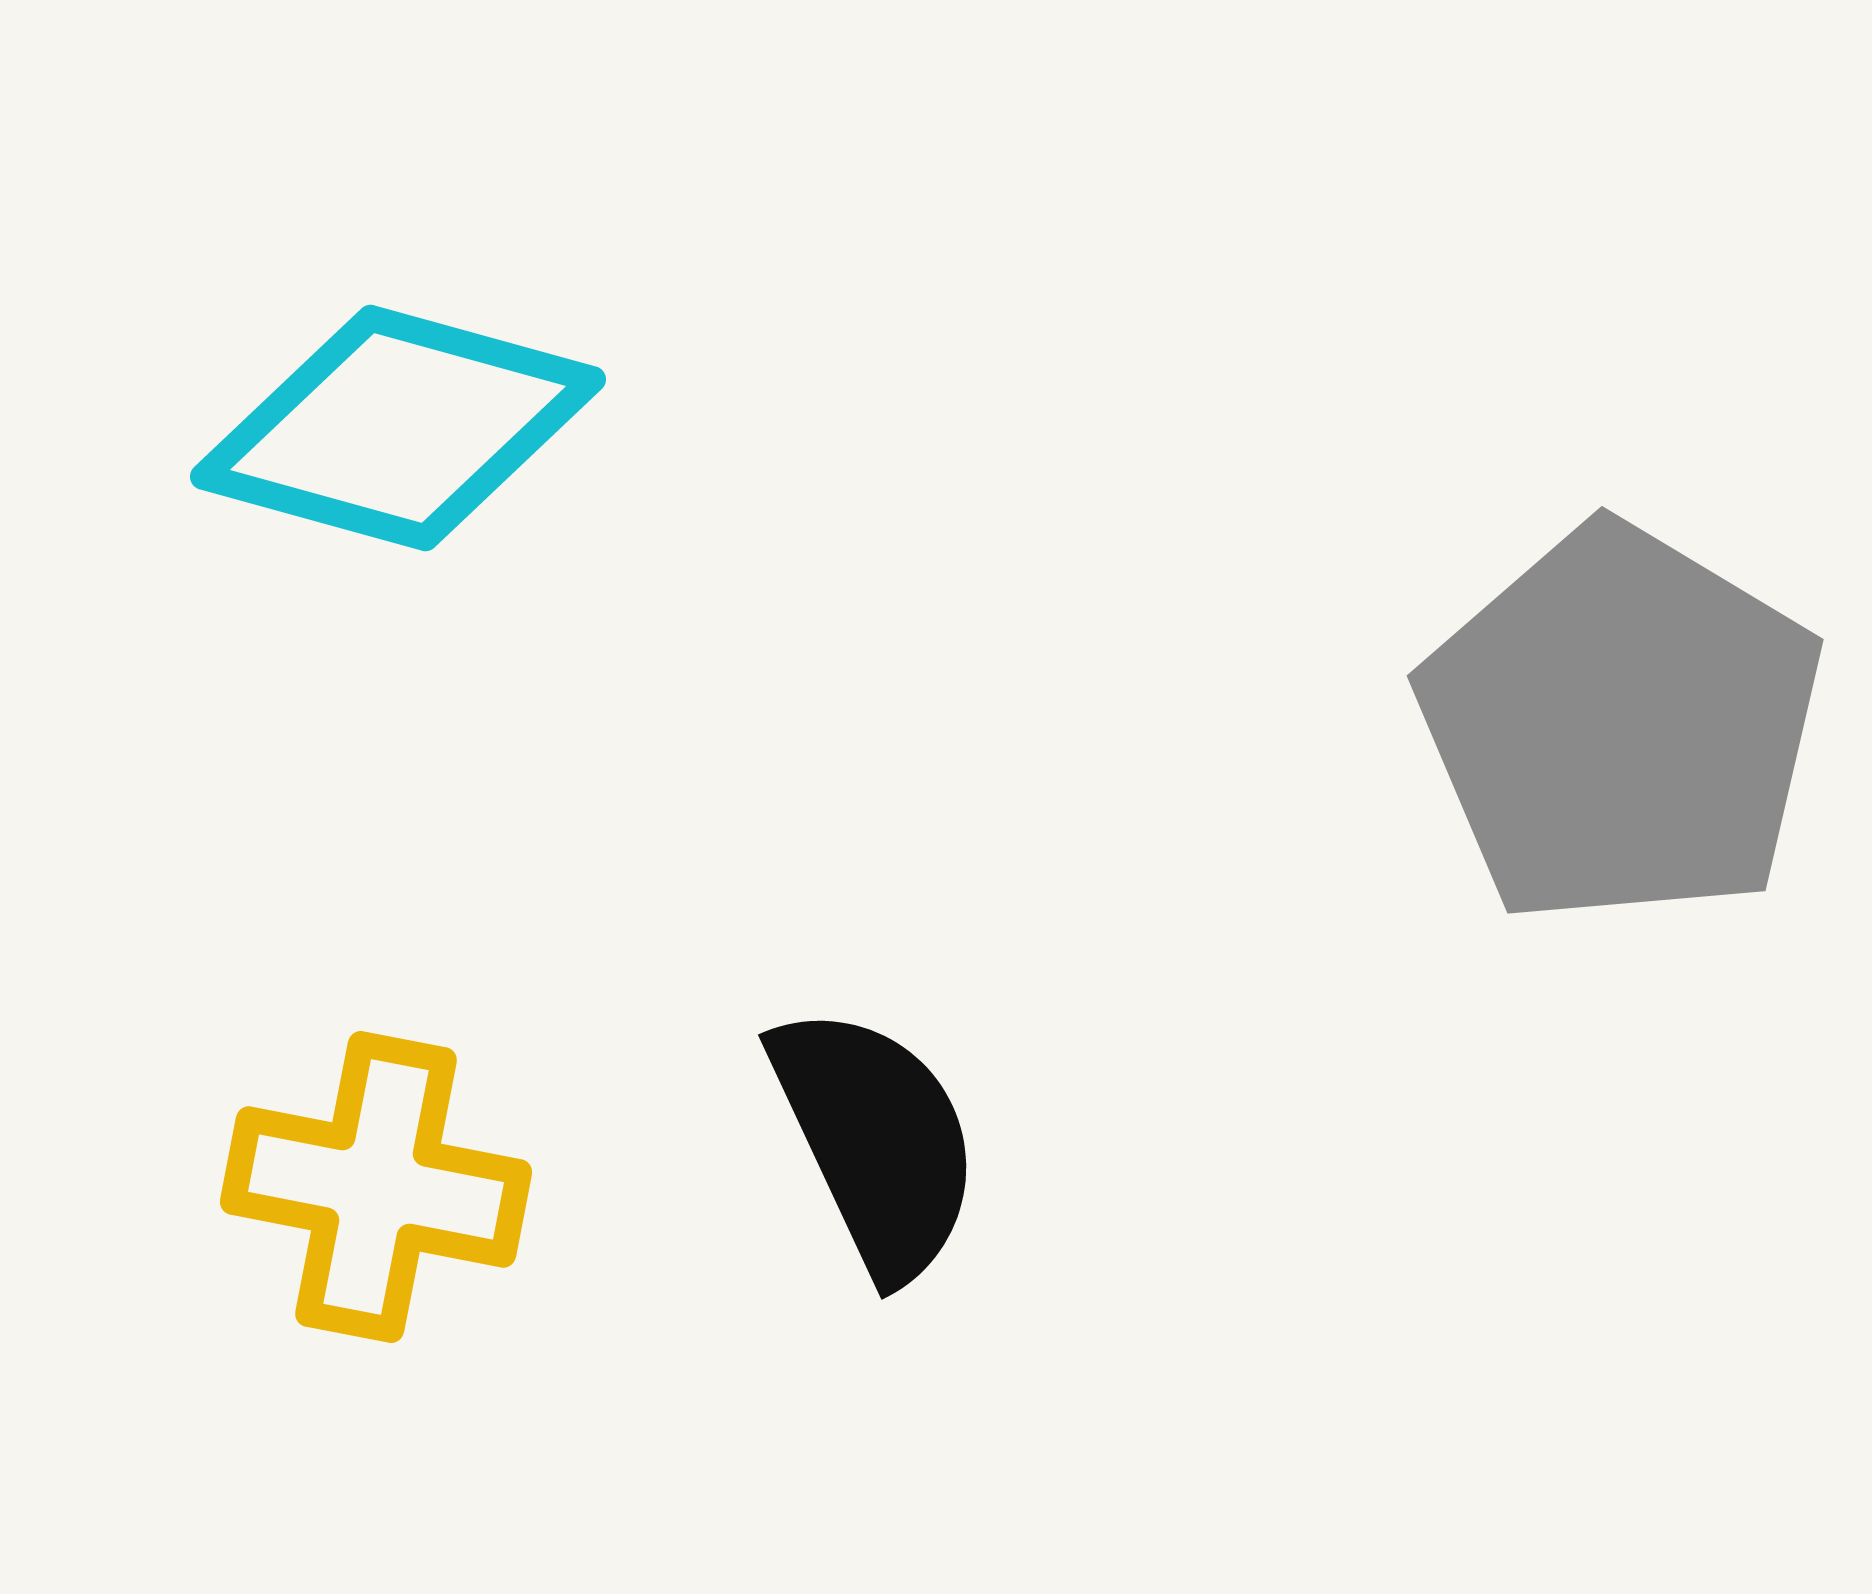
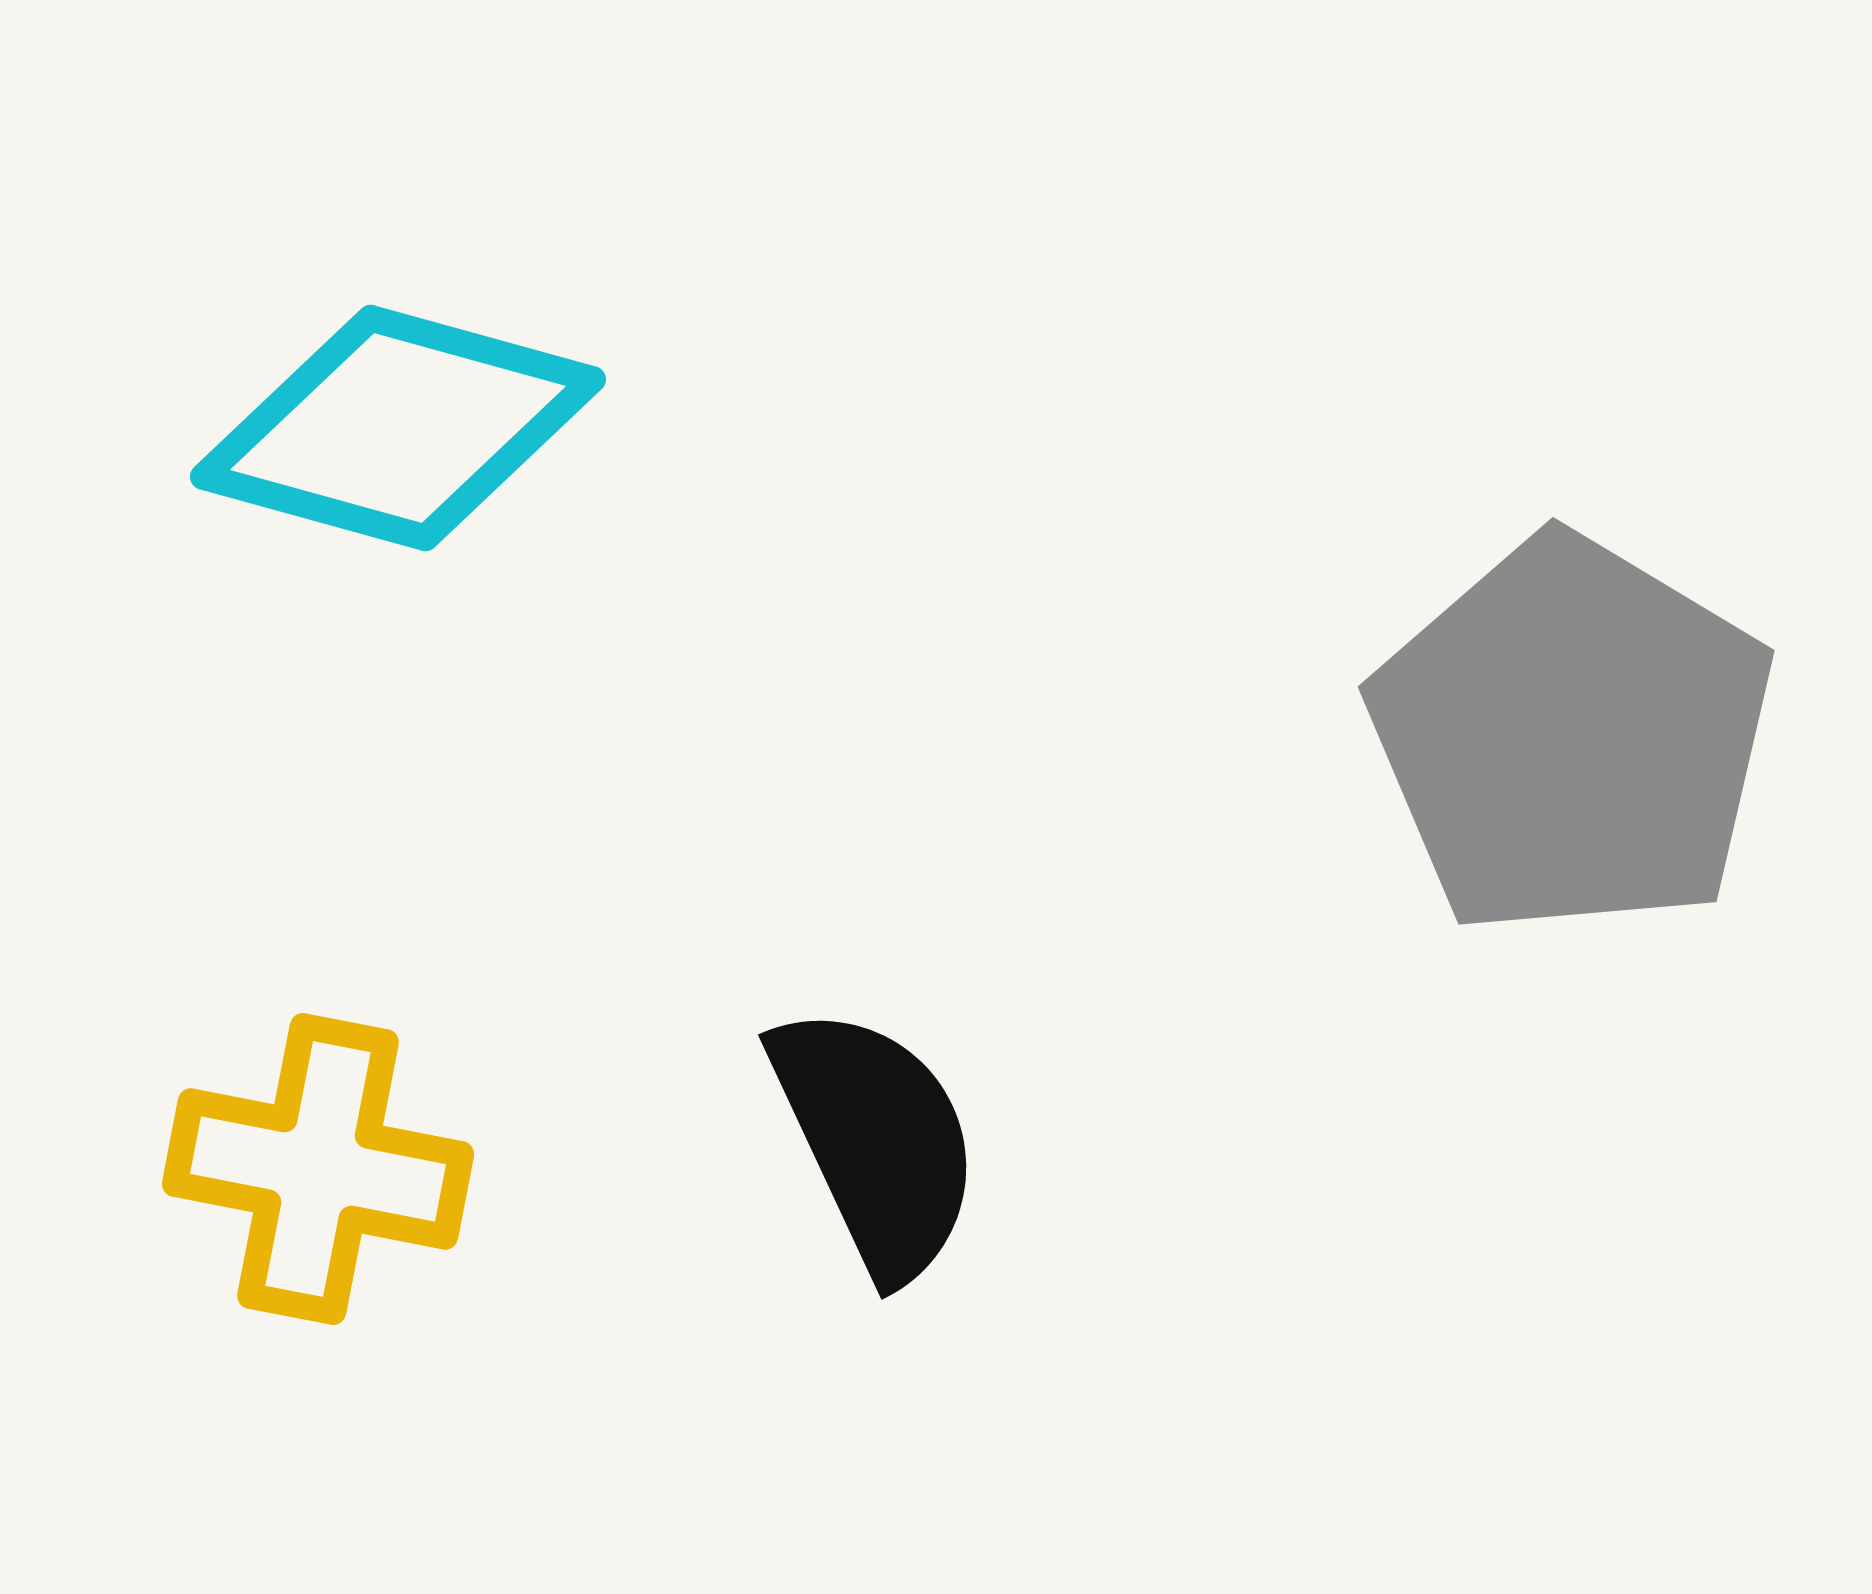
gray pentagon: moved 49 px left, 11 px down
yellow cross: moved 58 px left, 18 px up
